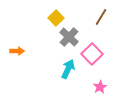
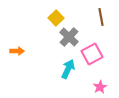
brown line: rotated 42 degrees counterclockwise
pink square: rotated 15 degrees clockwise
